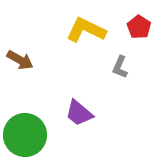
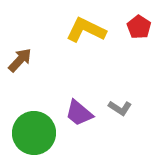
brown arrow: rotated 76 degrees counterclockwise
gray L-shape: moved 41 px down; rotated 80 degrees counterclockwise
green circle: moved 9 px right, 2 px up
